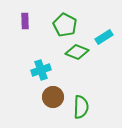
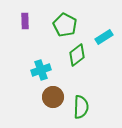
green diamond: moved 3 px down; rotated 60 degrees counterclockwise
